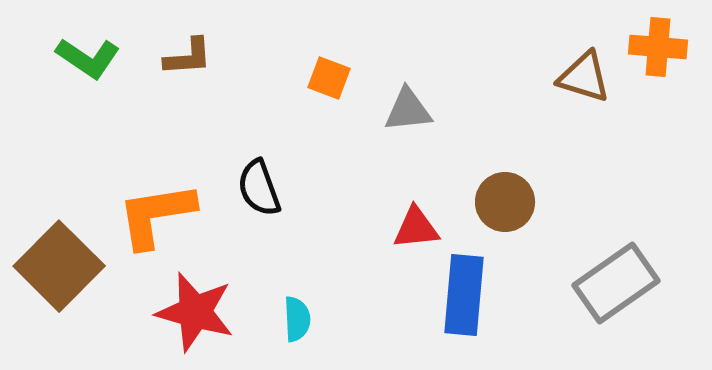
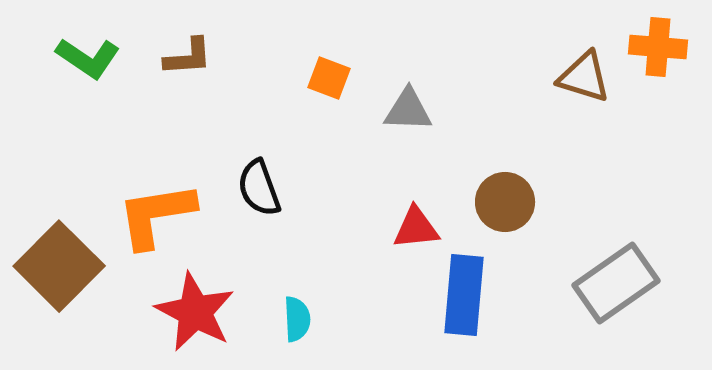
gray triangle: rotated 8 degrees clockwise
red star: rotated 12 degrees clockwise
